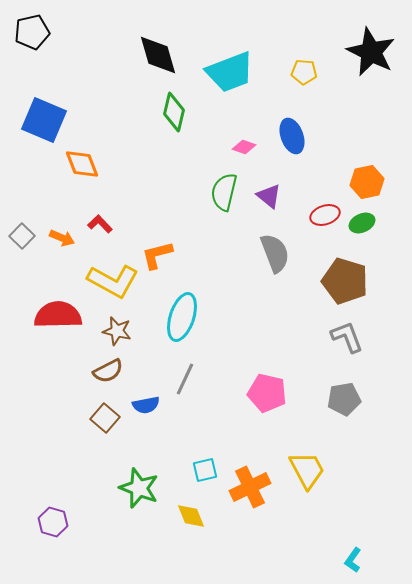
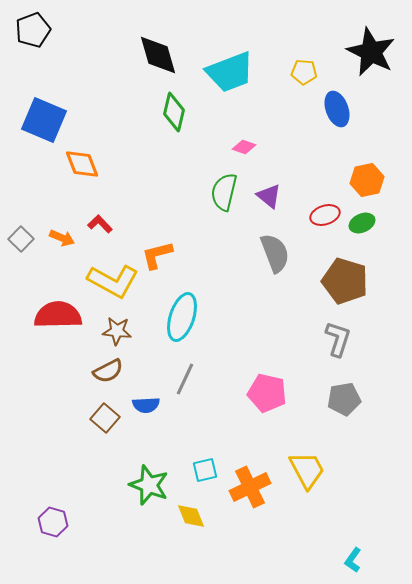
black pentagon: moved 1 px right, 2 px up; rotated 8 degrees counterclockwise
blue ellipse: moved 45 px right, 27 px up
orange hexagon: moved 2 px up
gray square: moved 1 px left, 3 px down
brown star: rotated 8 degrees counterclockwise
gray L-shape: moved 9 px left, 2 px down; rotated 39 degrees clockwise
blue semicircle: rotated 8 degrees clockwise
green star: moved 10 px right, 3 px up
